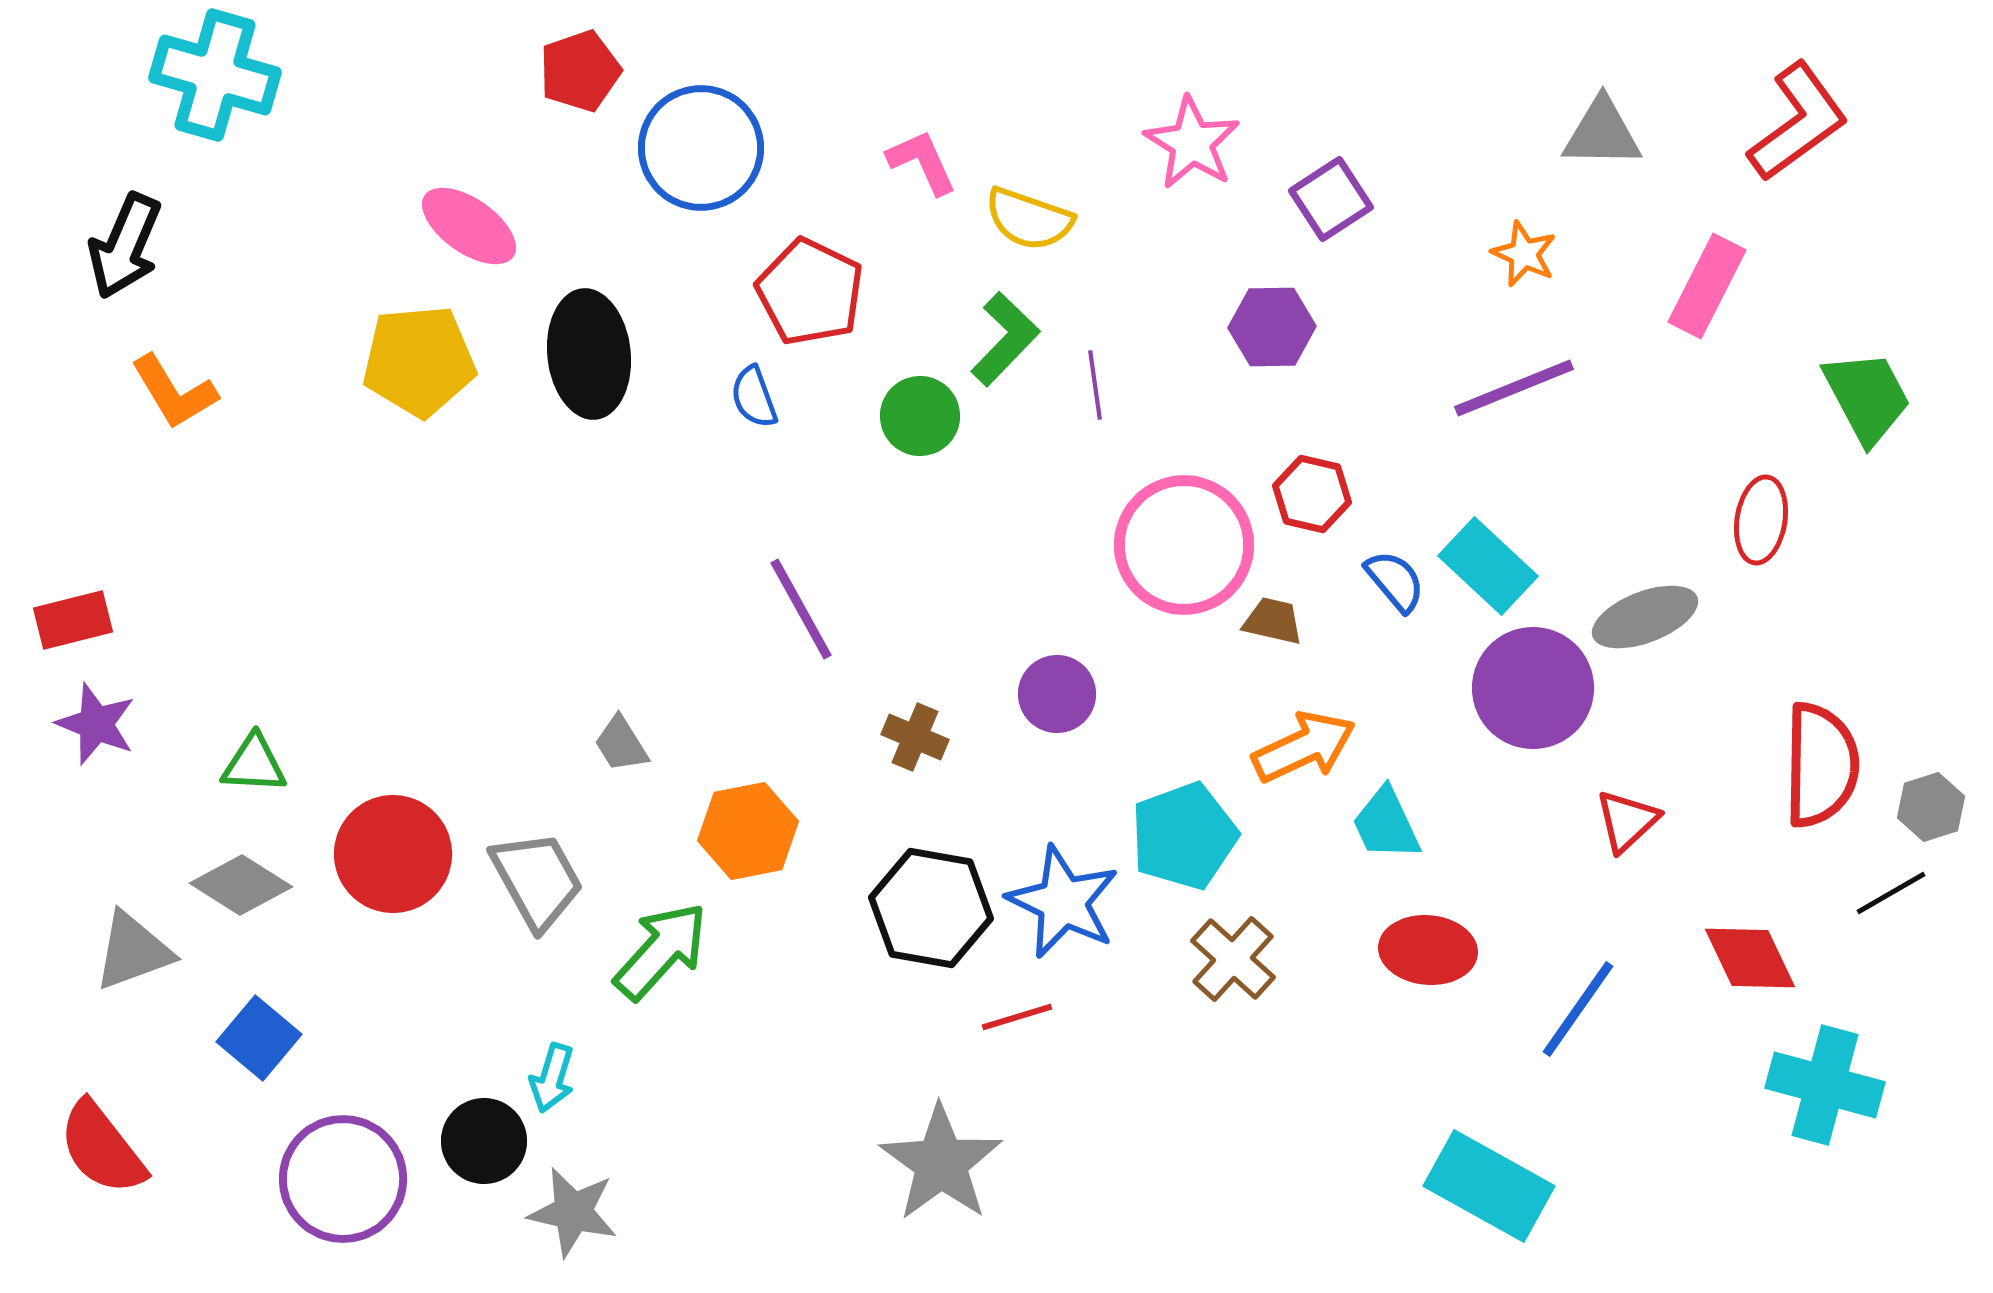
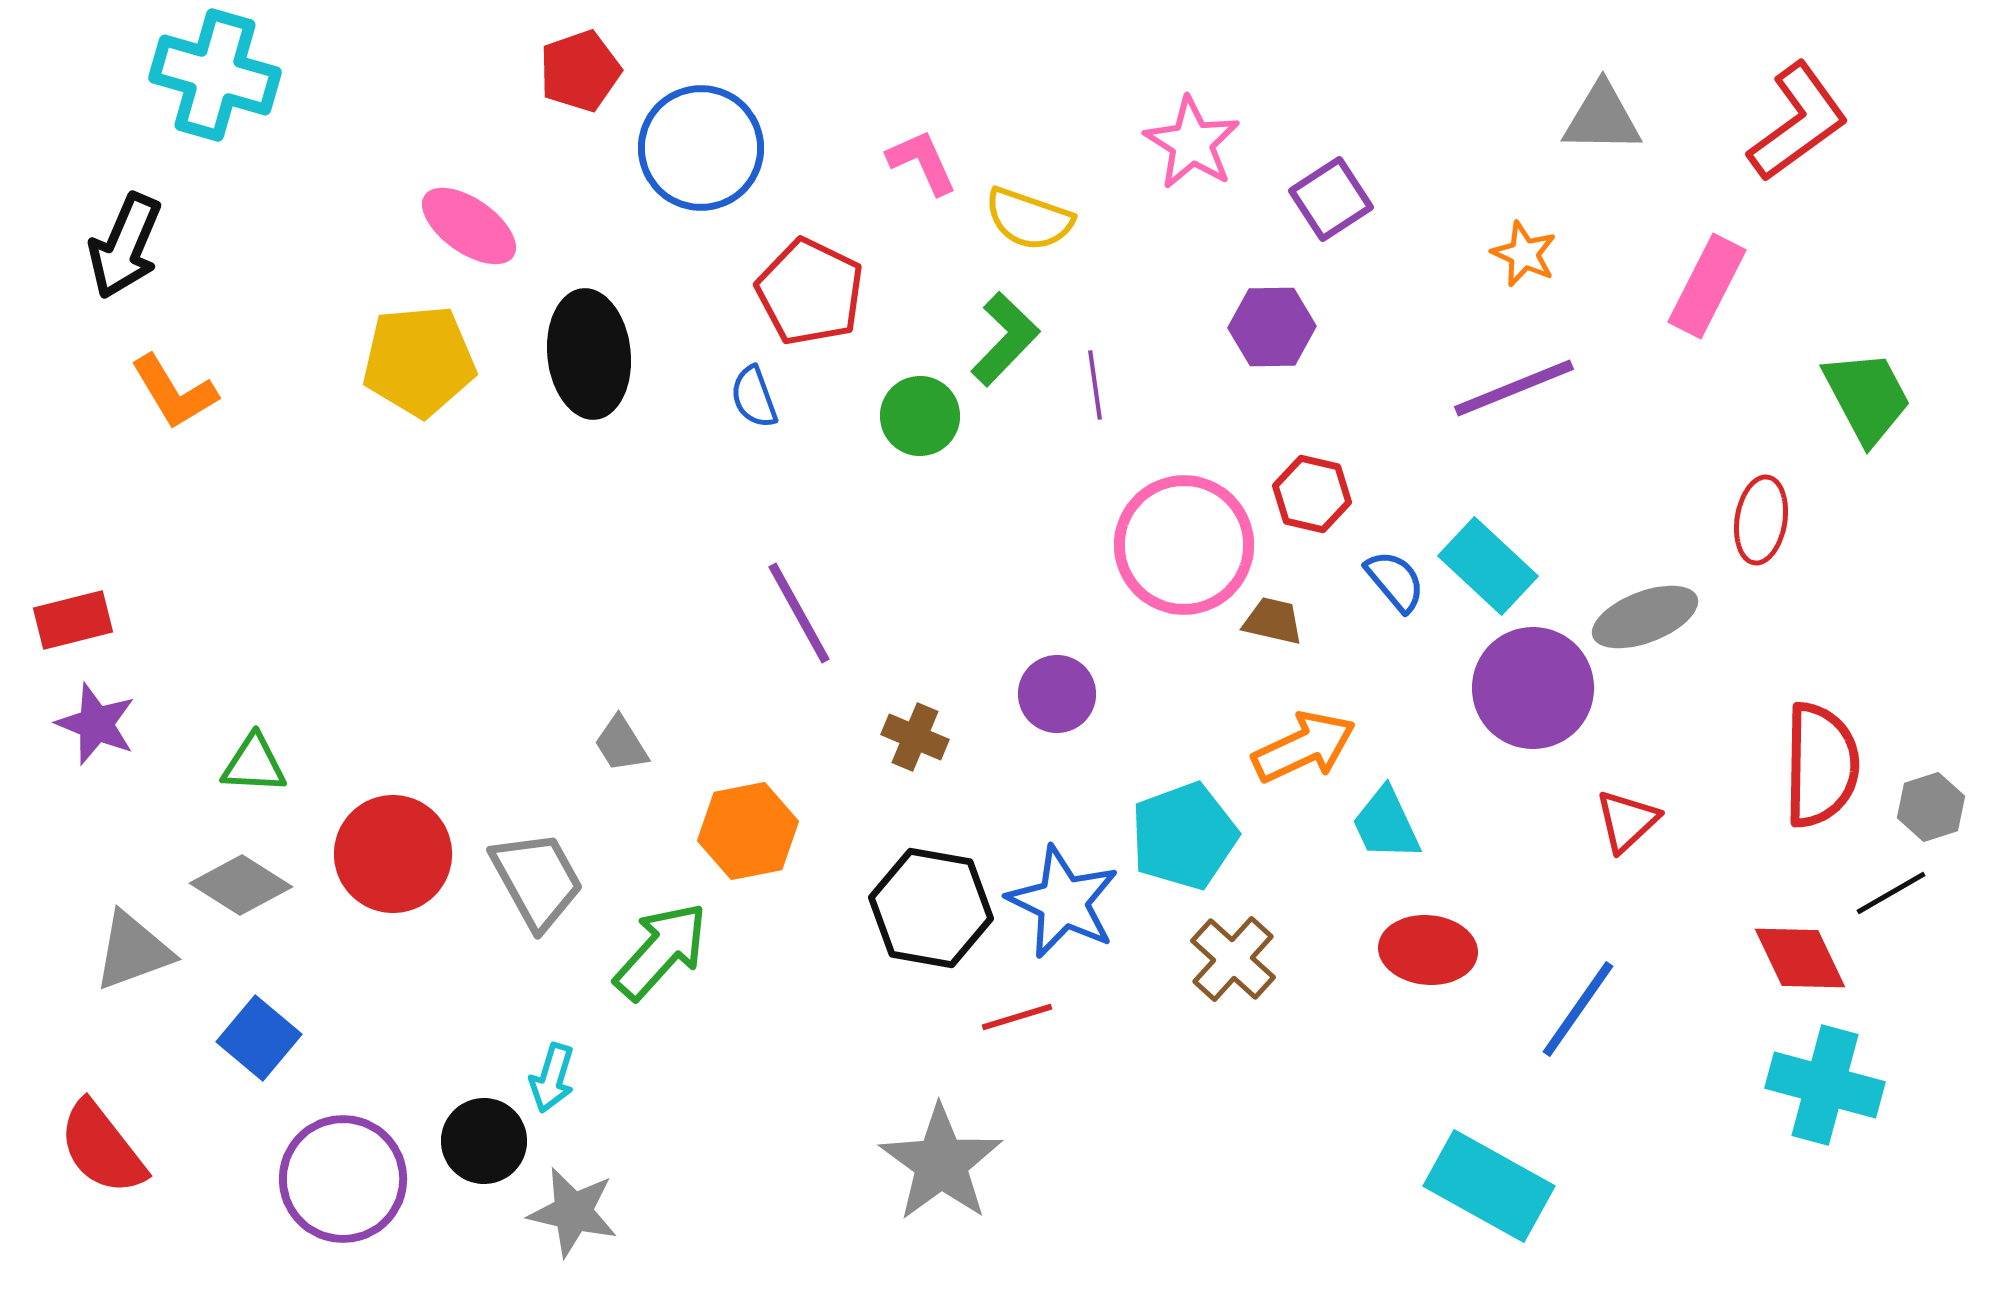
gray triangle at (1602, 133): moved 15 px up
purple line at (801, 609): moved 2 px left, 4 px down
red diamond at (1750, 958): moved 50 px right
